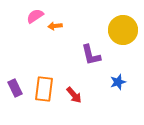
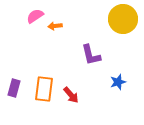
yellow circle: moved 11 px up
purple rectangle: moved 1 px left; rotated 42 degrees clockwise
red arrow: moved 3 px left
